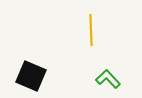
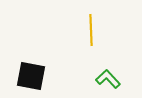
black square: rotated 12 degrees counterclockwise
